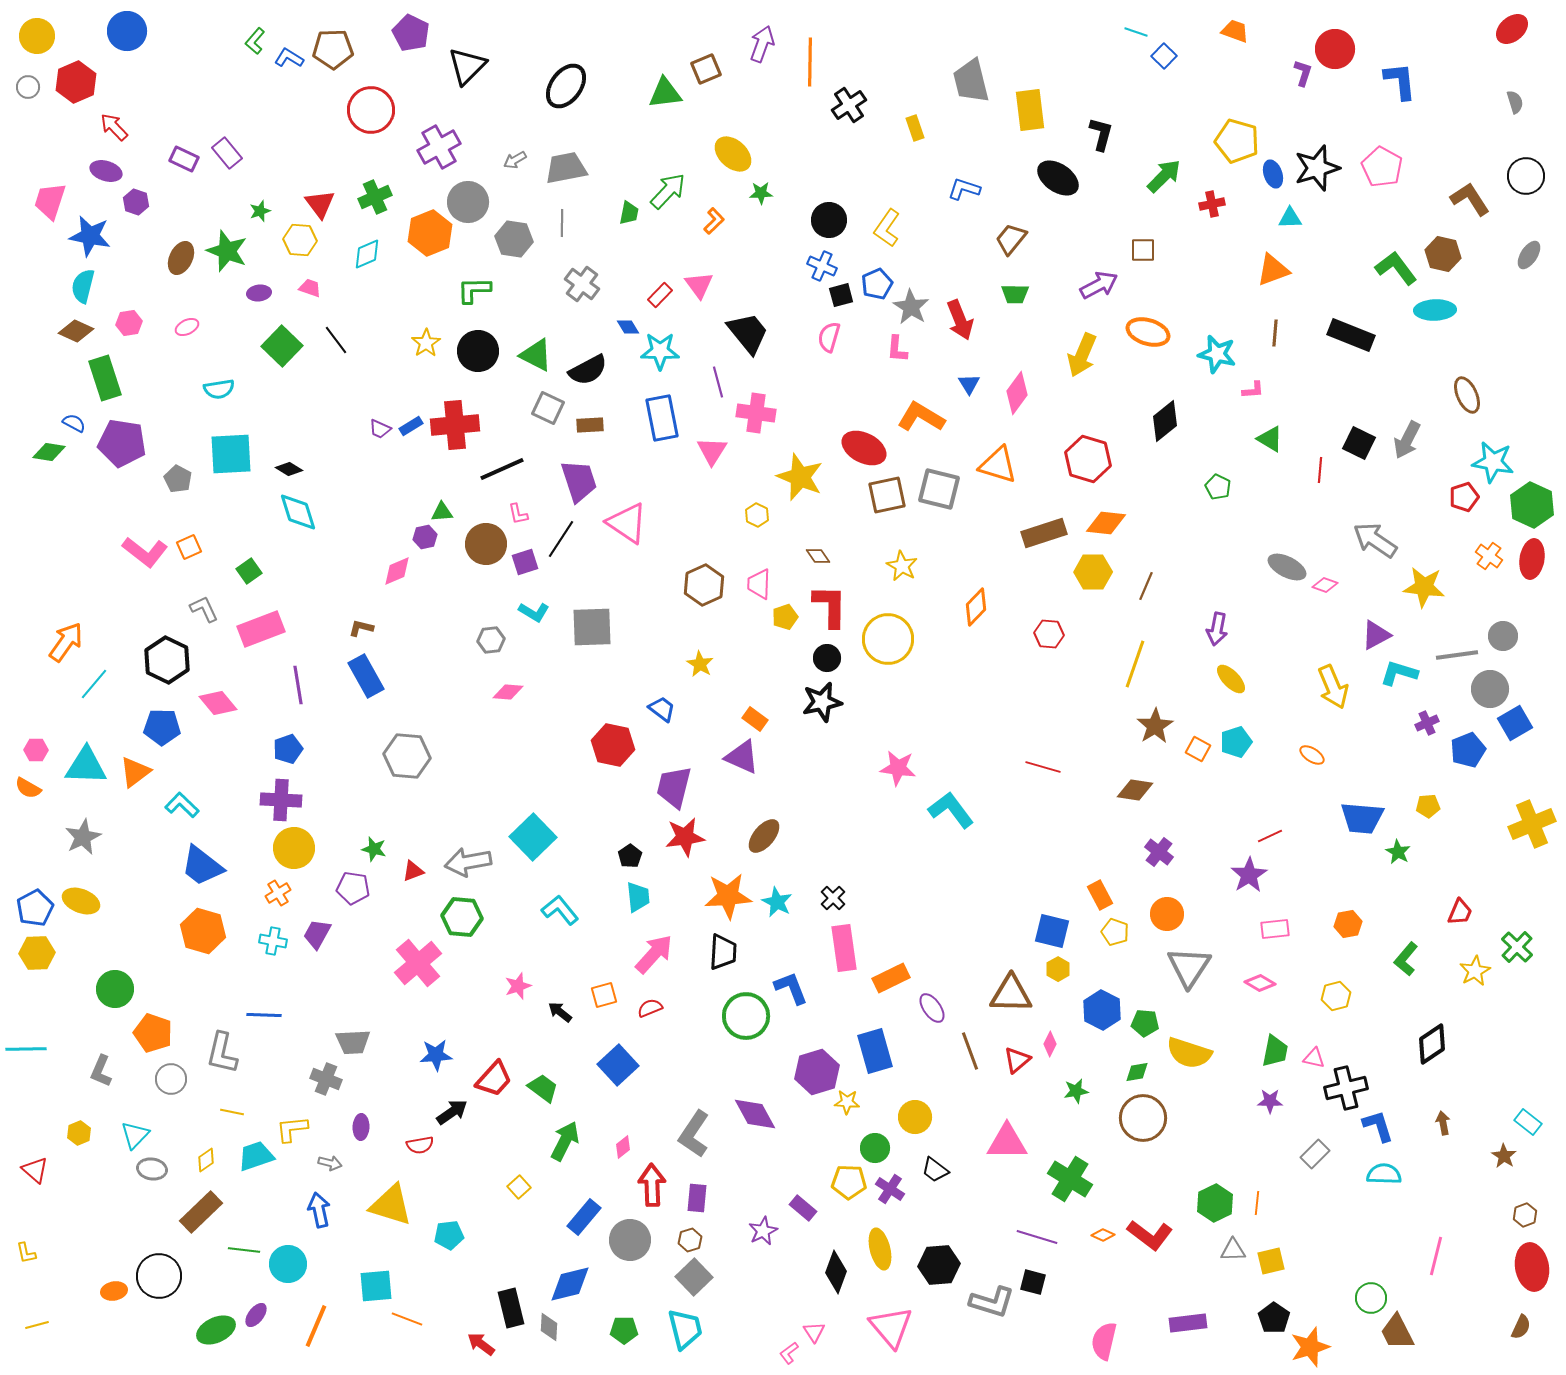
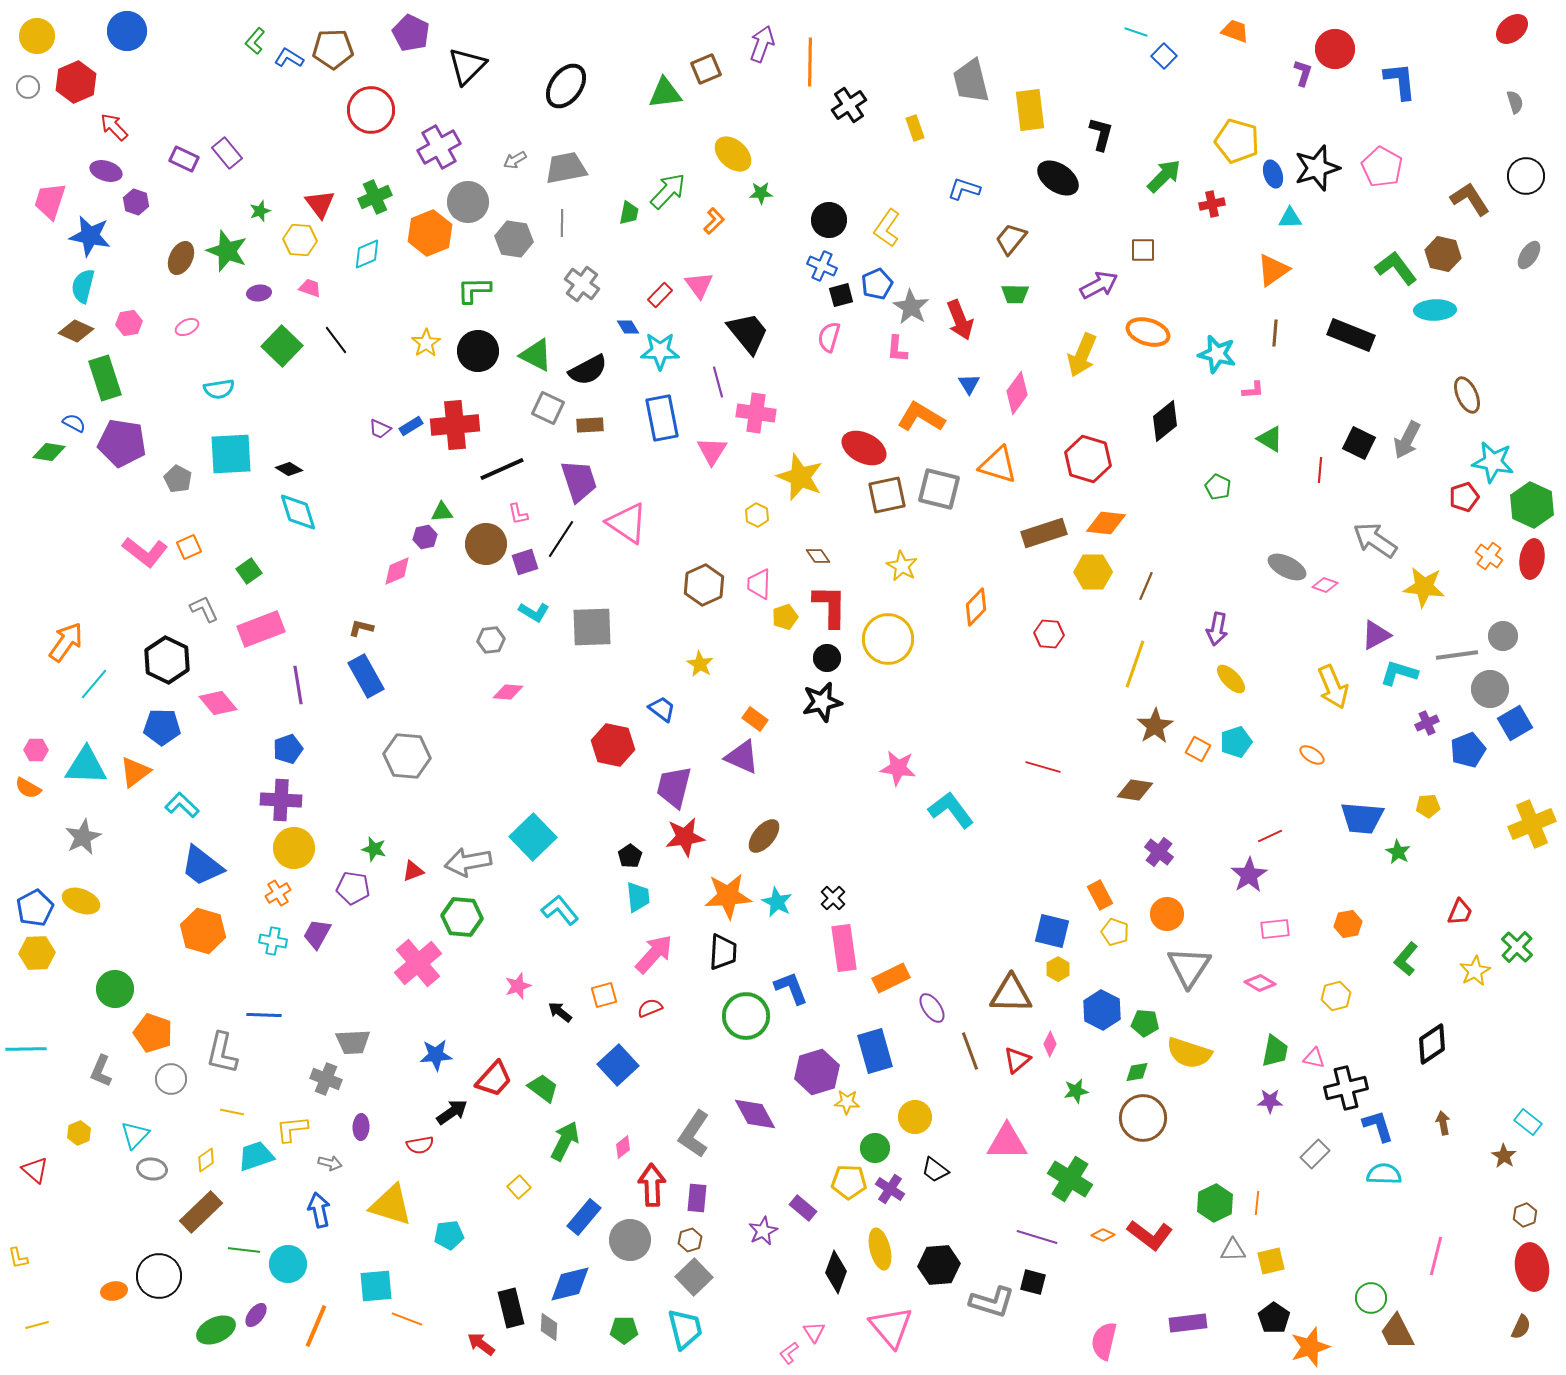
orange triangle at (1273, 270): rotated 15 degrees counterclockwise
yellow L-shape at (26, 1253): moved 8 px left, 5 px down
